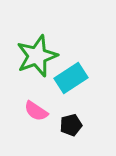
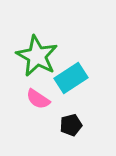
green star: rotated 24 degrees counterclockwise
pink semicircle: moved 2 px right, 12 px up
